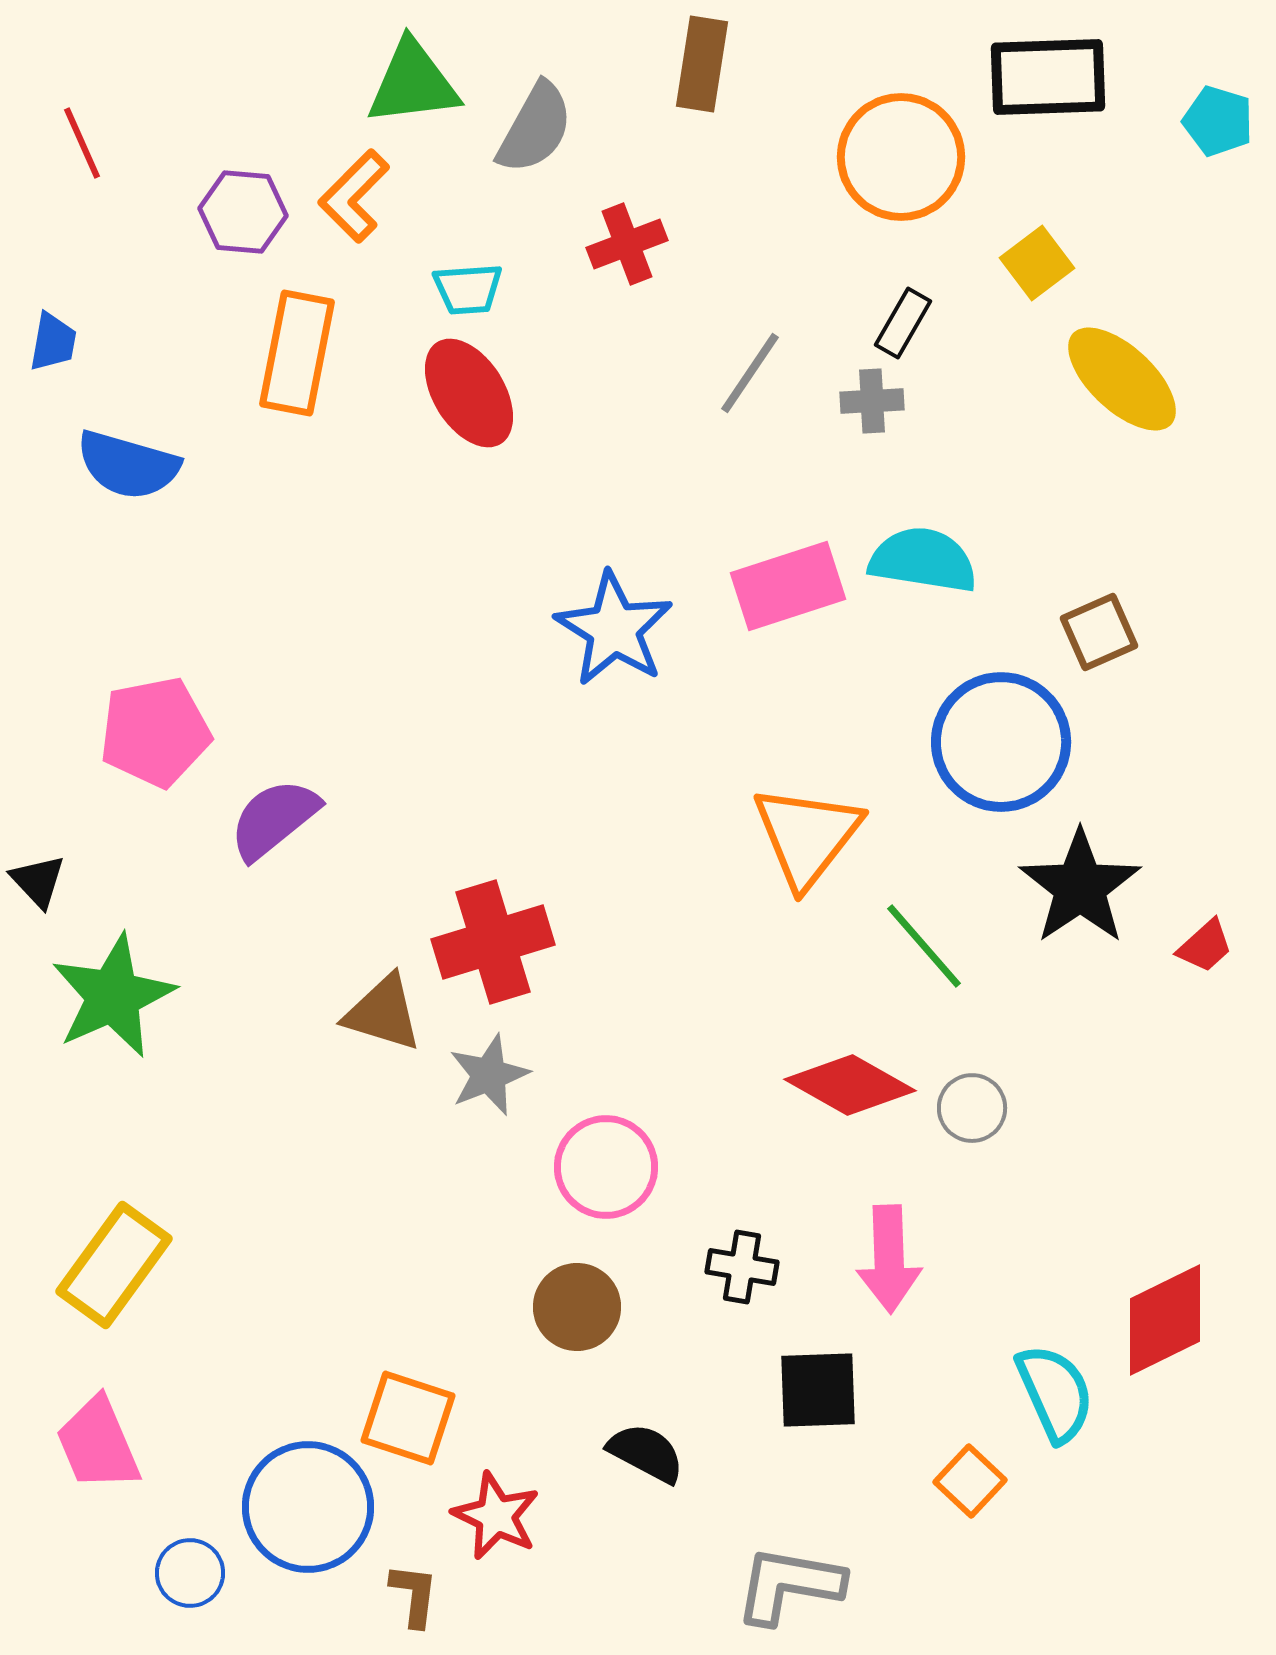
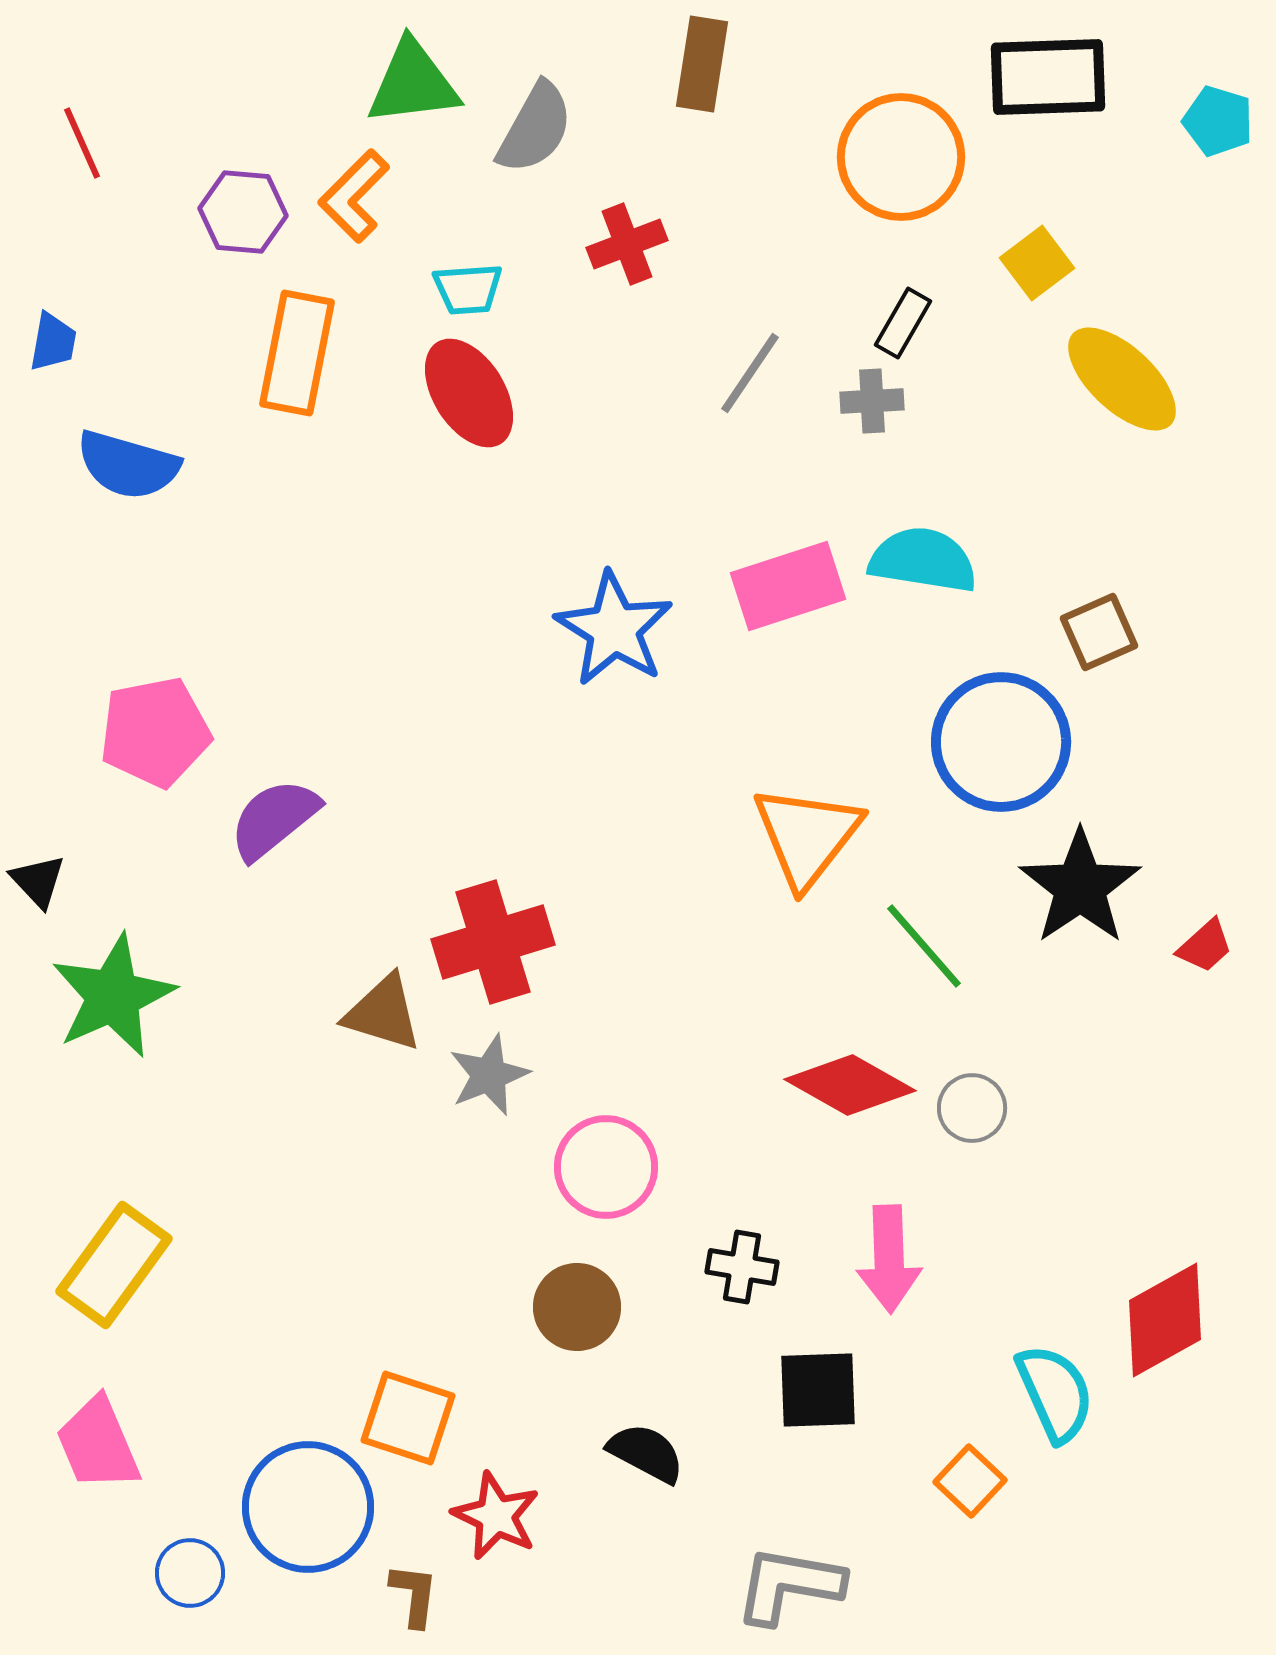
red diamond at (1165, 1320): rotated 3 degrees counterclockwise
